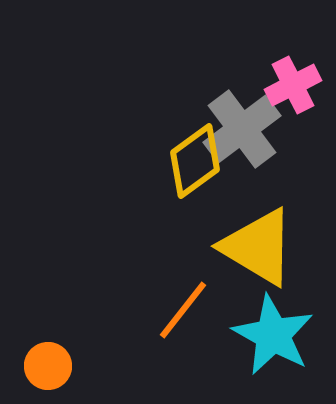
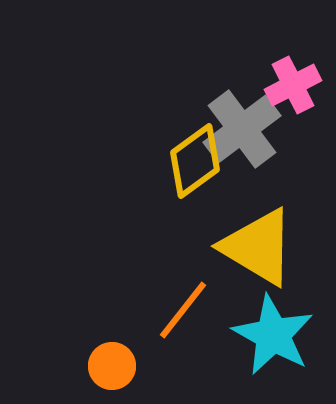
orange circle: moved 64 px right
